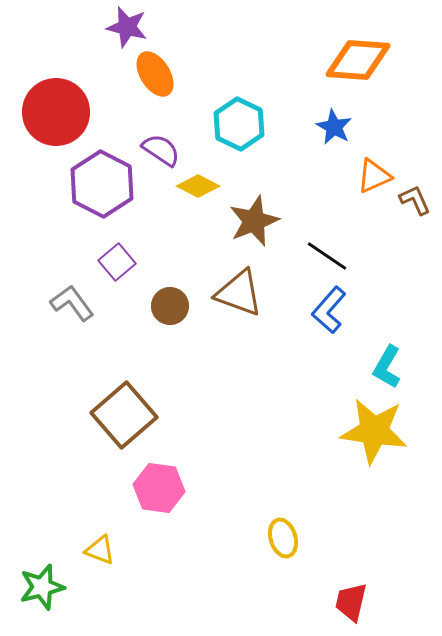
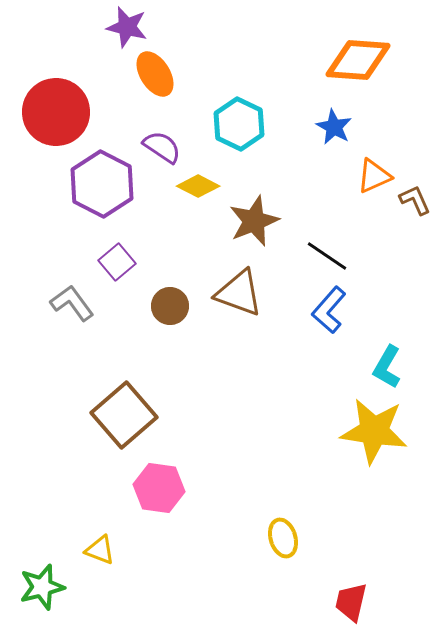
purple semicircle: moved 1 px right, 3 px up
